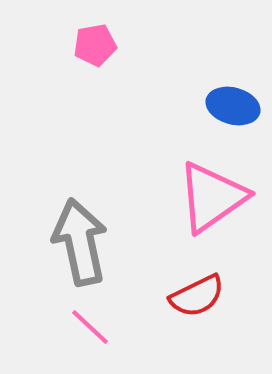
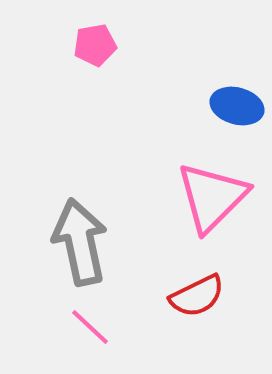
blue ellipse: moved 4 px right
pink triangle: rotated 10 degrees counterclockwise
